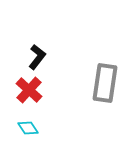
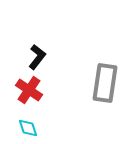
red cross: rotated 8 degrees counterclockwise
cyan diamond: rotated 15 degrees clockwise
